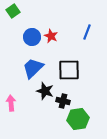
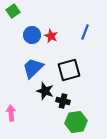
blue line: moved 2 px left
blue circle: moved 2 px up
black square: rotated 15 degrees counterclockwise
pink arrow: moved 10 px down
green hexagon: moved 2 px left, 3 px down
